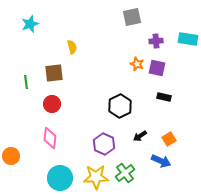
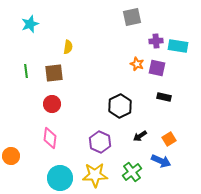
cyan rectangle: moved 10 px left, 7 px down
yellow semicircle: moved 4 px left; rotated 24 degrees clockwise
green line: moved 11 px up
purple hexagon: moved 4 px left, 2 px up
green cross: moved 7 px right, 1 px up
yellow star: moved 1 px left, 2 px up
